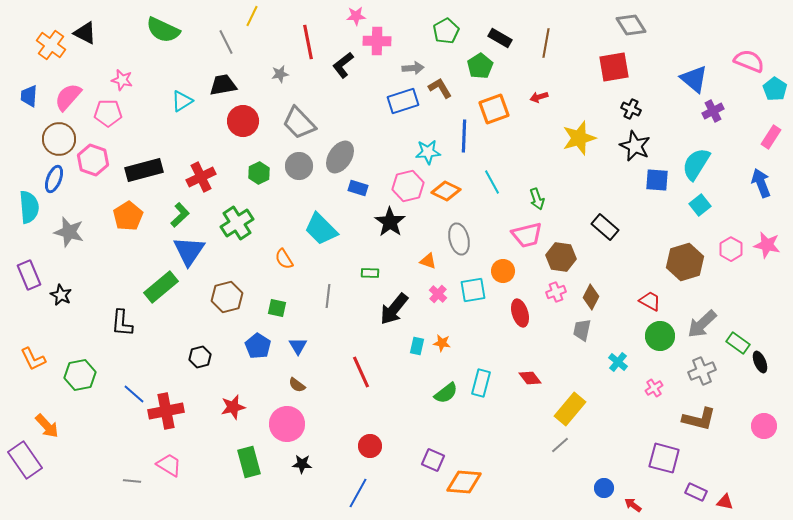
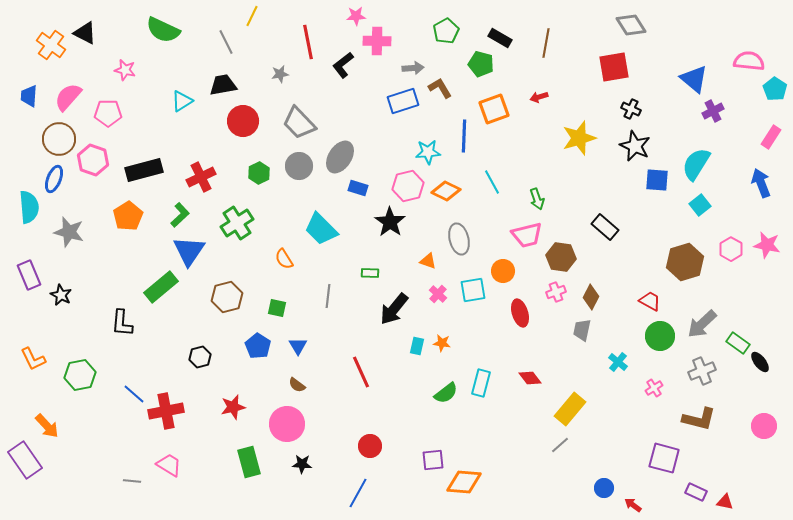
pink semicircle at (749, 61): rotated 16 degrees counterclockwise
green pentagon at (480, 66): moved 1 px right, 2 px up; rotated 25 degrees counterclockwise
pink star at (122, 80): moved 3 px right, 10 px up
black ellipse at (760, 362): rotated 15 degrees counterclockwise
purple square at (433, 460): rotated 30 degrees counterclockwise
